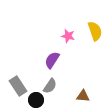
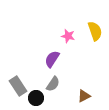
purple semicircle: moved 1 px up
gray semicircle: moved 3 px right, 2 px up
brown triangle: moved 1 px right; rotated 32 degrees counterclockwise
black circle: moved 2 px up
